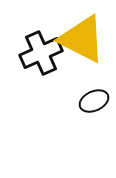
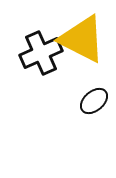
black ellipse: rotated 16 degrees counterclockwise
